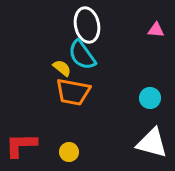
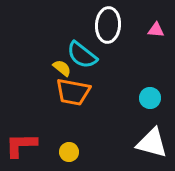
white ellipse: moved 21 px right; rotated 16 degrees clockwise
cyan semicircle: rotated 16 degrees counterclockwise
